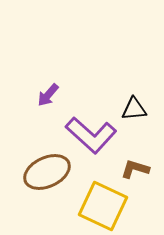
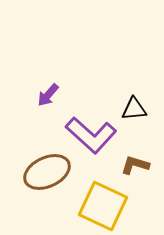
brown L-shape: moved 4 px up
